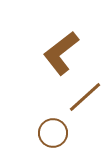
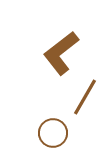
brown line: rotated 18 degrees counterclockwise
